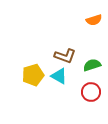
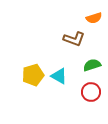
orange semicircle: moved 2 px up
brown L-shape: moved 9 px right, 17 px up
